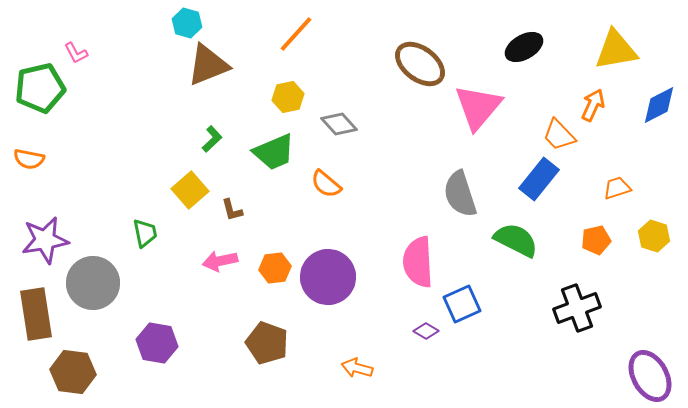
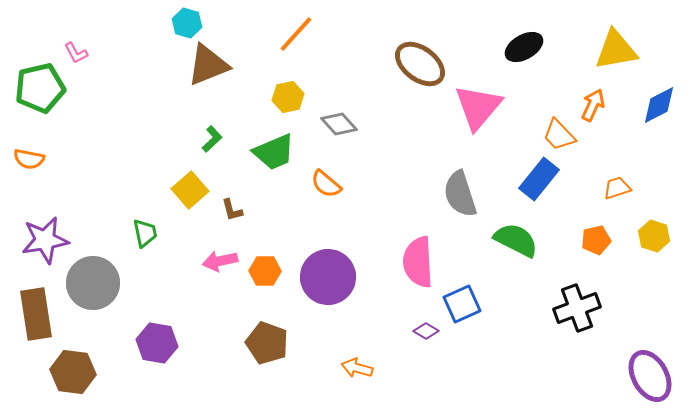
orange hexagon at (275, 268): moved 10 px left, 3 px down; rotated 8 degrees clockwise
